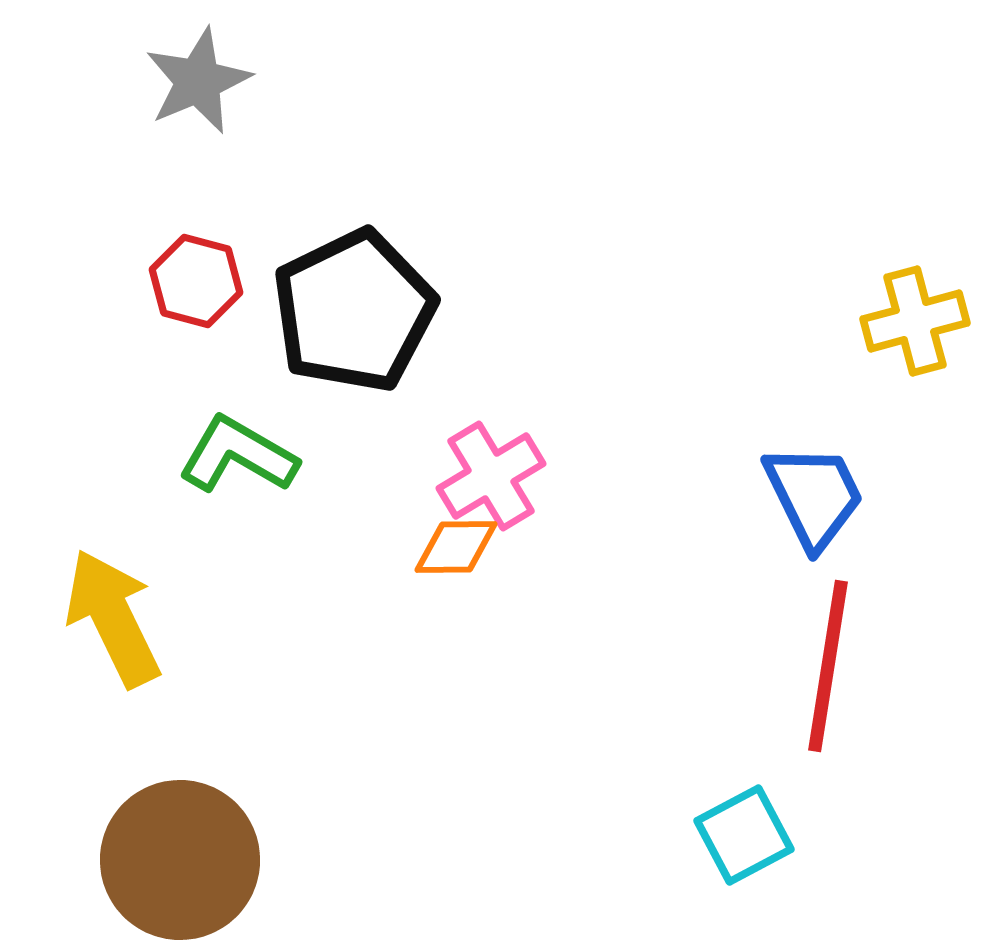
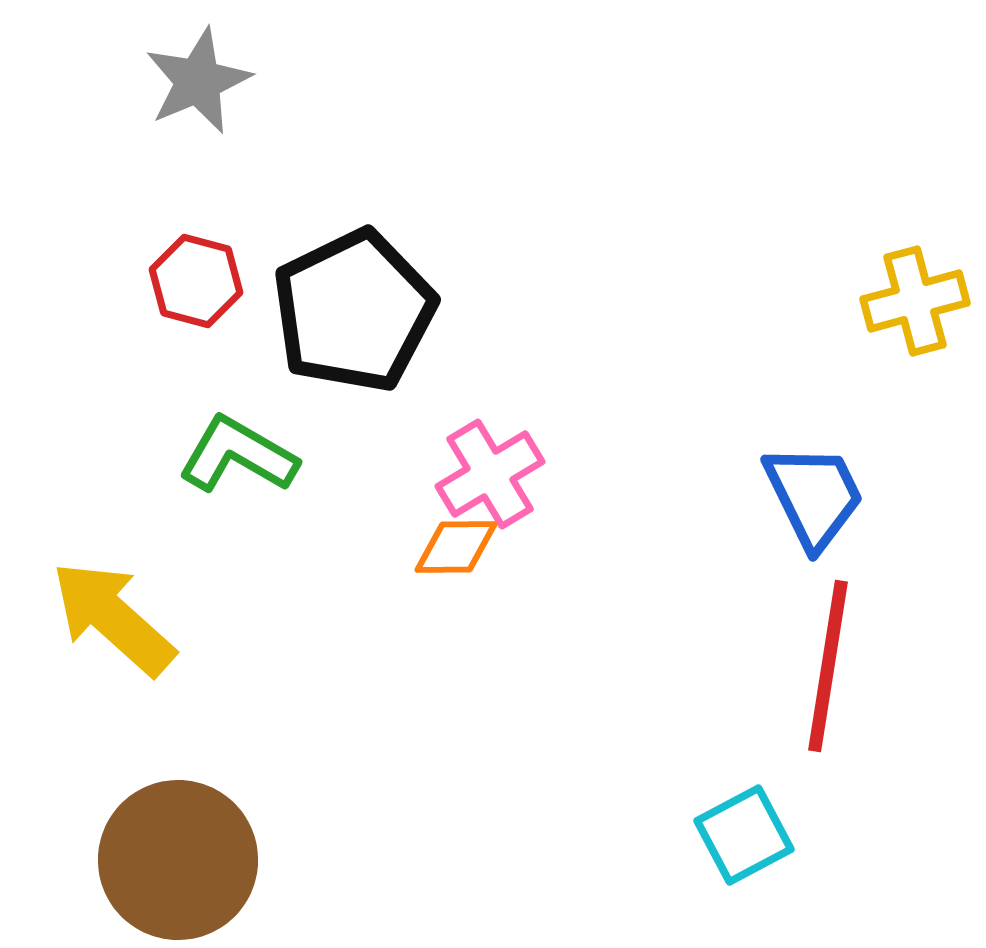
yellow cross: moved 20 px up
pink cross: moved 1 px left, 2 px up
yellow arrow: rotated 22 degrees counterclockwise
brown circle: moved 2 px left
